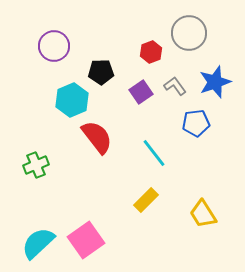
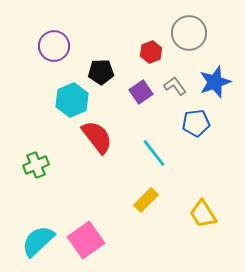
cyan semicircle: moved 2 px up
